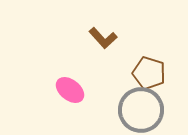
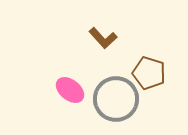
gray circle: moved 25 px left, 11 px up
